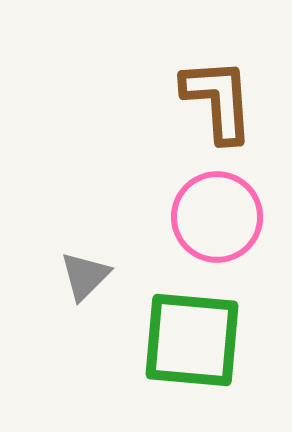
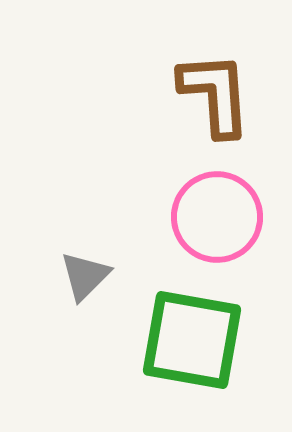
brown L-shape: moved 3 px left, 6 px up
green square: rotated 5 degrees clockwise
